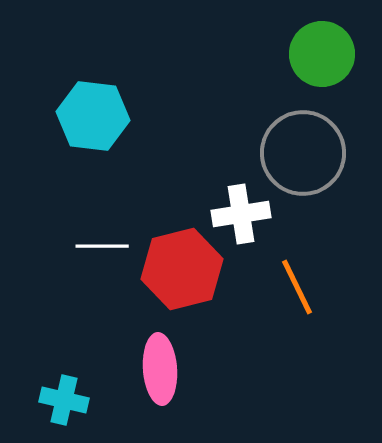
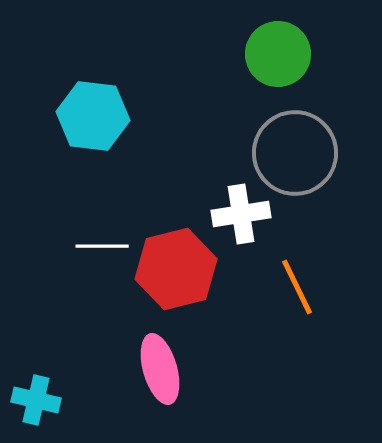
green circle: moved 44 px left
gray circle: moved 8 px left
red hexagon: moved 6 px left
pink ellipse: rotated 12 degrees counterclockwise
cyan cross: moved 28 px left
